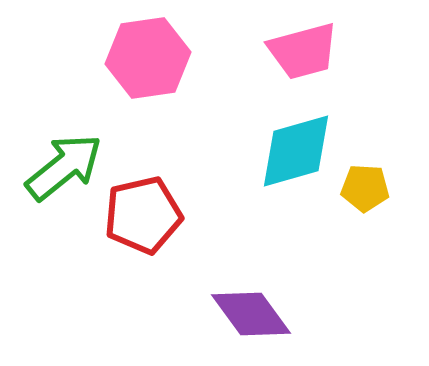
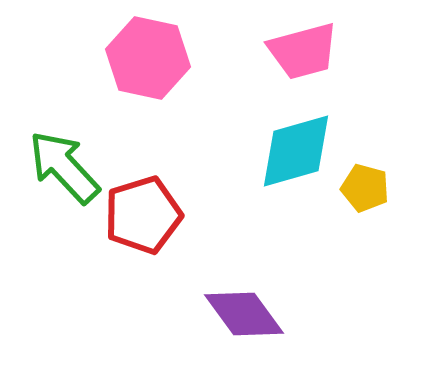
pink hexagon: rotated 20 degrees clockwise
green arrow: rotated 94 degrees counterclockwise
yellow pentagon: rotated 12 degrees clockwise
red pentagon: rotated 4 degrees counterclockwise
purple diamond: moved 7 px left
